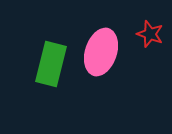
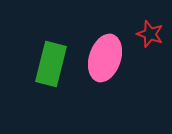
pink ellipse: moved 4 px right, 6 px down
